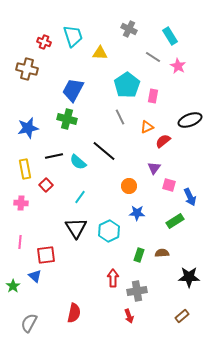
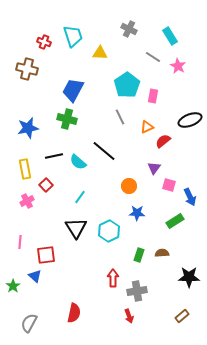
pink cross at (21, 203): moved 6 px right, 2 px up; rotated 32 degrees counterclockwise
